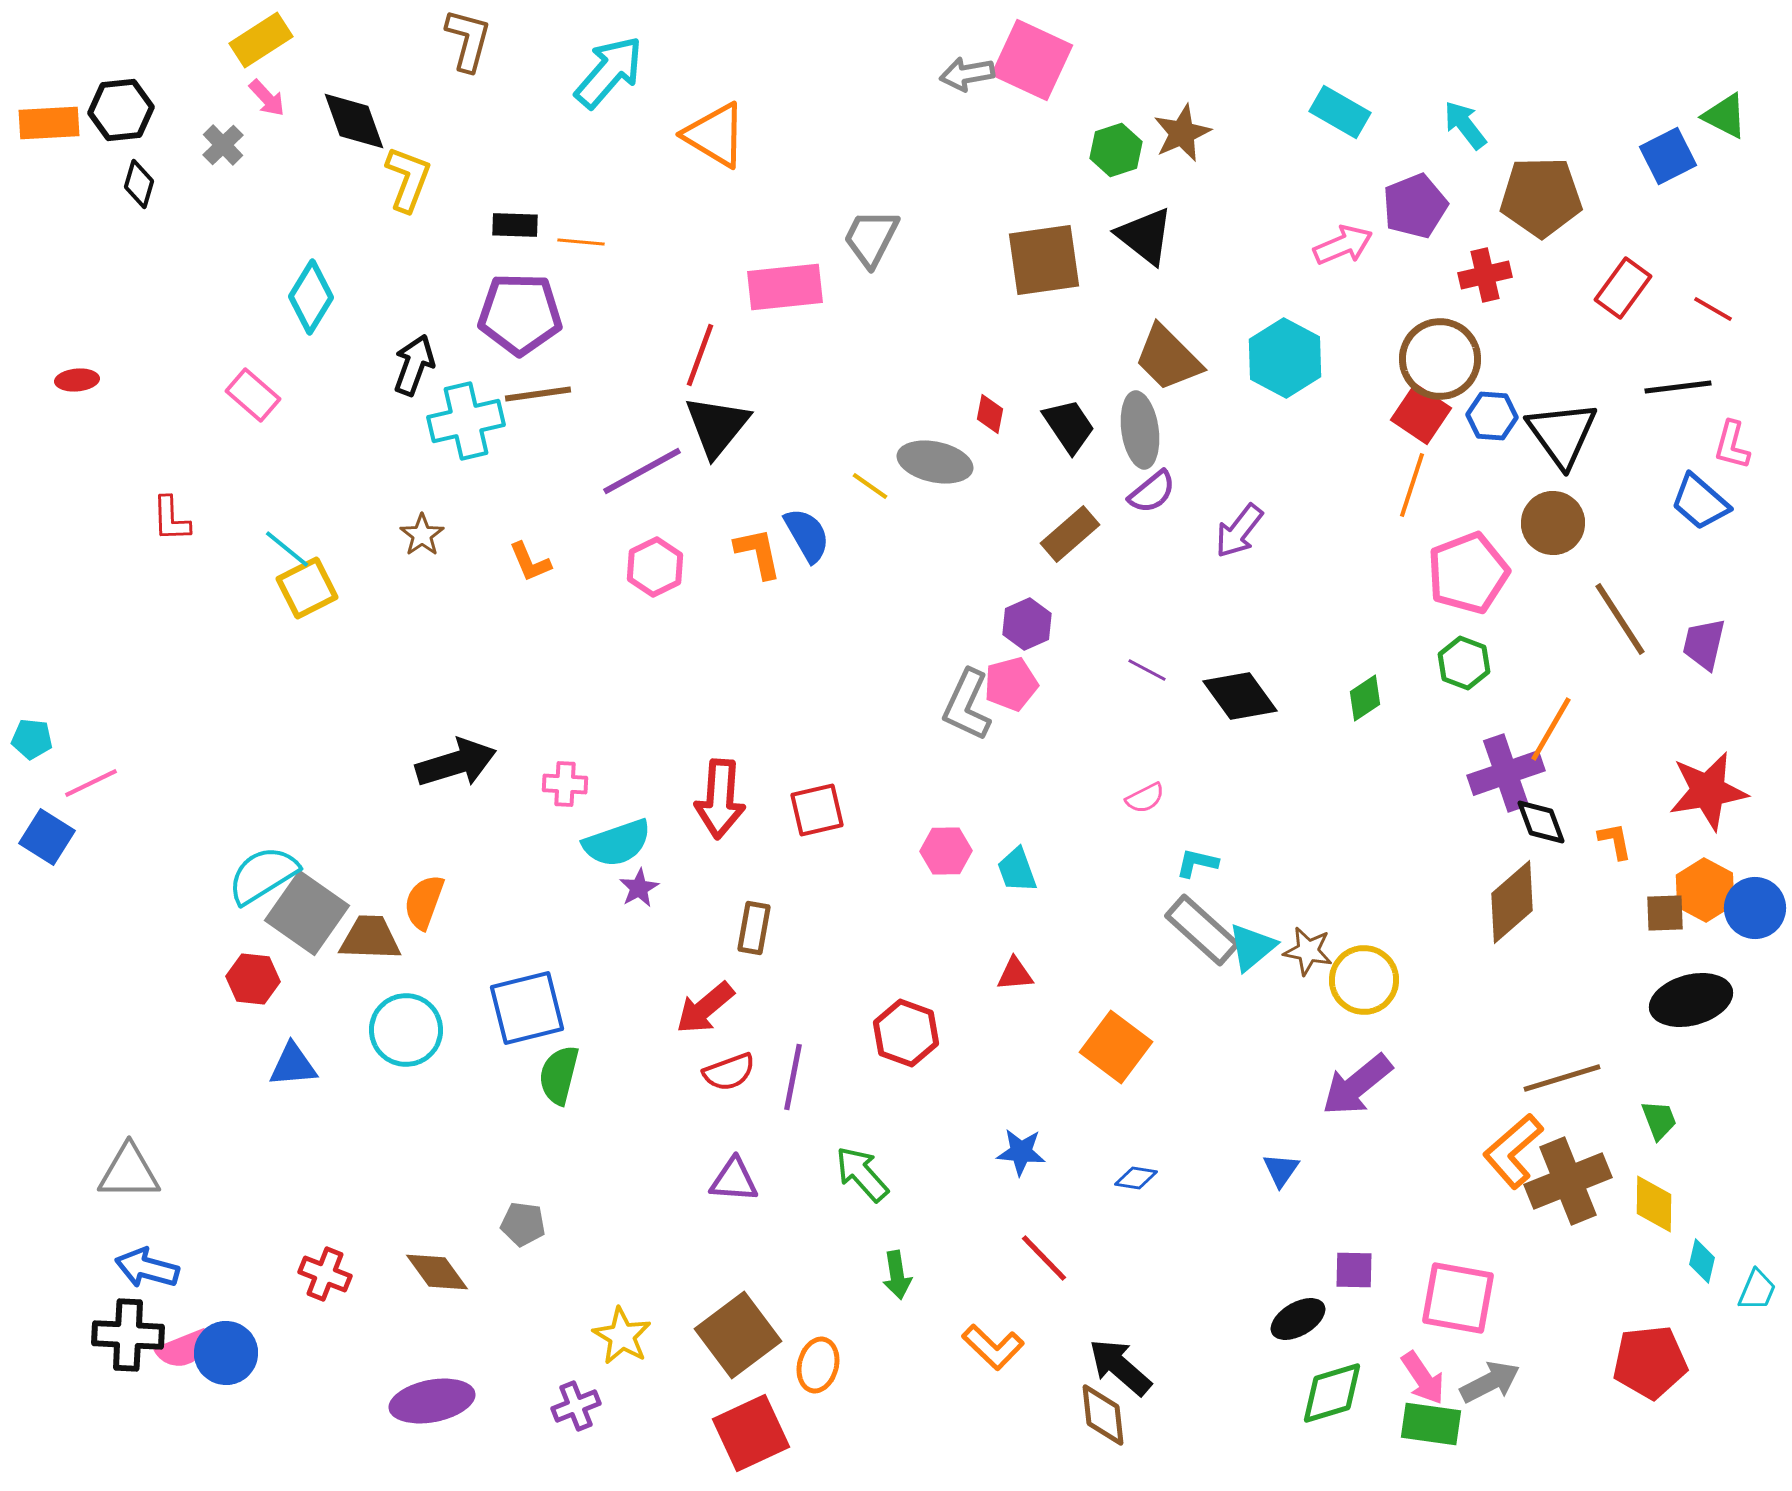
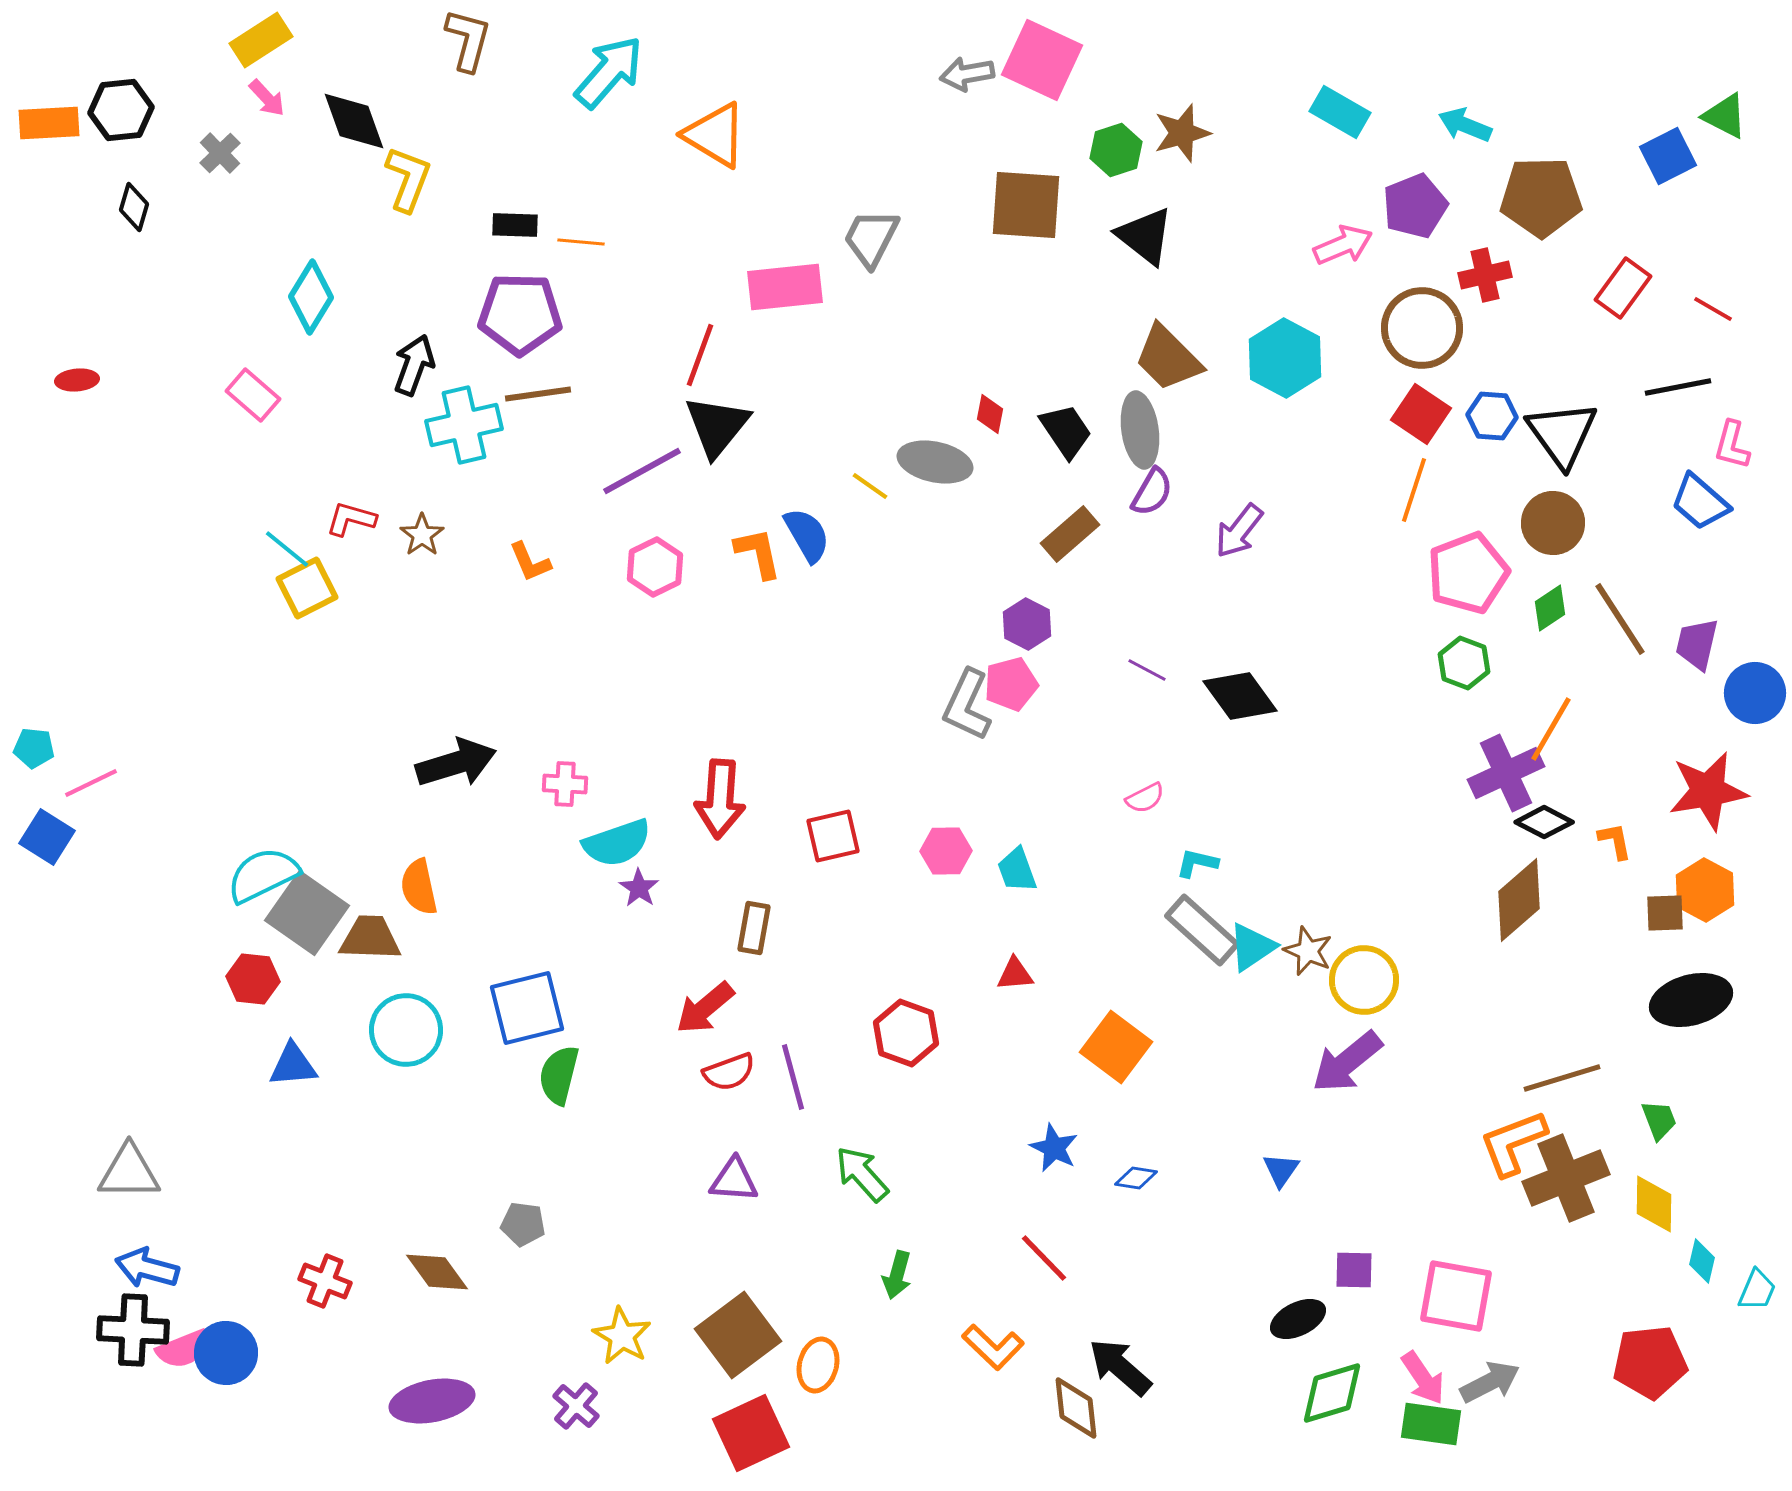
pink square at (1032, 60): moved 10 px right
cyan arrow at (1465, 125): rotated 30 degrees counterclockwise
brown star at (1182, 133): rotated 8 degrees clockwise
gray cross at (223, 145): moved 3 px left, 8 px down
black diamond at (139, 184): moved 5 px left, 23 px down
brown square at (1044, 260): moved 18 px left, 55 px up; rotated 12 degrees clockwise
brown circle at (1440, 359): moved 18 px left, 31 px up
black line at (1678, 387): rotated 4 degrees counterclockwise
cyan cross at (466, 421): moved 2 px left, 4 px down
black trapezoid at (1069, 426): moved 3 px left, 5 px down
orange line at (1412, 485): moved 2 px right, 5 px down
purple semicircle at (1152, 492): rotated 21 degrees counterclockwise
red L-shape at (171, 519): moved 180 px right; rotated 108 degrees clockwise
purple hexagon at (1027, 624): rotated 9 degrees counterclockwise
purple trapezoid at (1704, 644): moved 7 px left
green diamond at (1365, 698): moved 185 px right, 90 px up
cyan pentagon at (32, 739): moved 2 px right, 9 px down
purple cross at (1506, 773): rotated 6 degrees counterclockwise
red square at (817, 810): moved 16 px right, 26 px down
black diamond at (1541, 822): moved 3 px right; rotated 42 degrees counterclockwise
cyan semicircle at (263, 875): rotated 6 degrees clockwise
purple star at (639, 888): rotated 9 degrees counterclockwise
orange semicircle at (424, 902): moved 5 px left, 15 px up; rotated 32 degrees counterclockwise
brown diamond at (1512, 902): moved 7 px right, 2 px up
blue circle at (1755, 908): moved 215 px up
cyan triangle at (1252, 947): rotated 6 degrees clockwise
brown star at (1308, 951): rotated 12 degrees clockwise
purple line at (793, 1077): rotated 26 degrees counterclockwise
purple arrow at (1357, 1085): moved 10 px left, 23 px up
orange L-shape at (1513, 1151): moved 8 px up; rotated 20 degrees clockwise
blue star at (1021, 1152): moved 33 px right, 4 px up; rotated 21 degrees clockwise
brown cross at (1568, 1181): moved 2 px left, 3 px up
red cross at (325, 1274): moved 7 px down
green arrow at (897, 1275): rotated 24 degrees clockwise
pink square at (1458, 1298): moved 2 px left, 2 px up
black ellipse at (1298, 1319): rotated 4 degrees clockwise
black cross at (128, 1335): moved 5 px right, 5 px up
purple cross at (576, 1406): rotated 27 degrees counterclockwise
brown diamond at (1103, 1415): moved 27 px left, 7 px up
